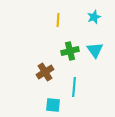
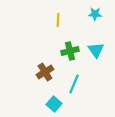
cyan star: moved 1 px right, 3 px up; rotated 24 degrees clockwise
cyan triangle: moved 1 px right
cyan line: moved 3 px up; rotated 18 degrees clockwise
cyan square: moved 1 px right, 1 px up; rotated 35 degrees clockwise
